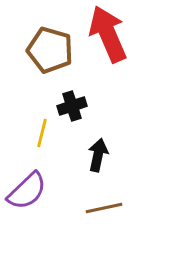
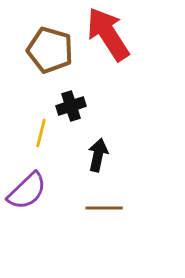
red arrow: rotated 10 degrees counterclockwise
black cross: moved 1 px left
yellow line: moved 1 px left
brown line: rotated 12 degrees clockwise
